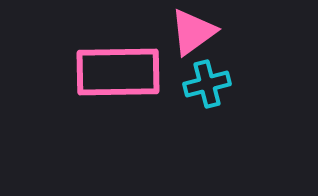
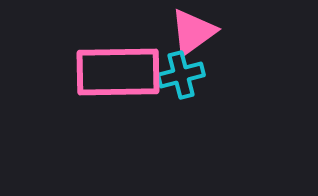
cyan cross: moved 26 px left, 9 px up
